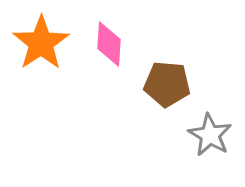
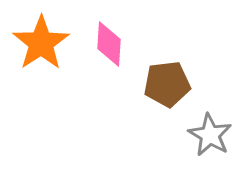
brown pentagon: rotated 12 degrees counterclockwise
